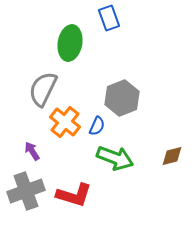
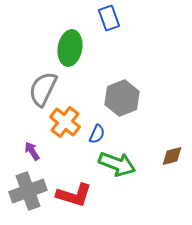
green ellipse: moved 5 px down
blue semicircle: moved 8 px down
green arrow: moved 2 px right, 6 px down
gray cross: moved 2 px right
